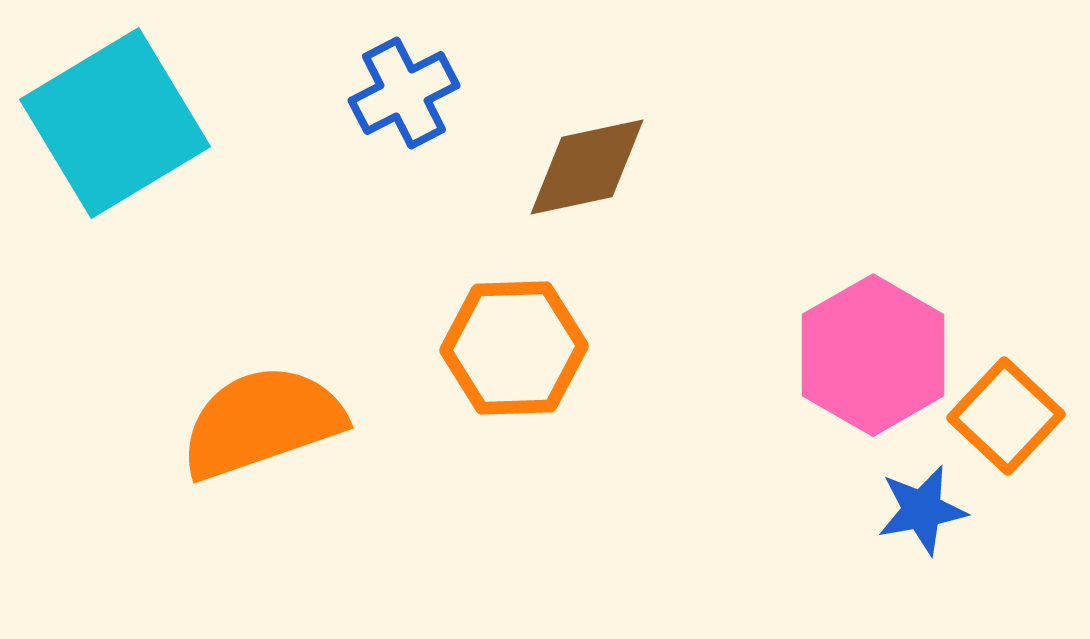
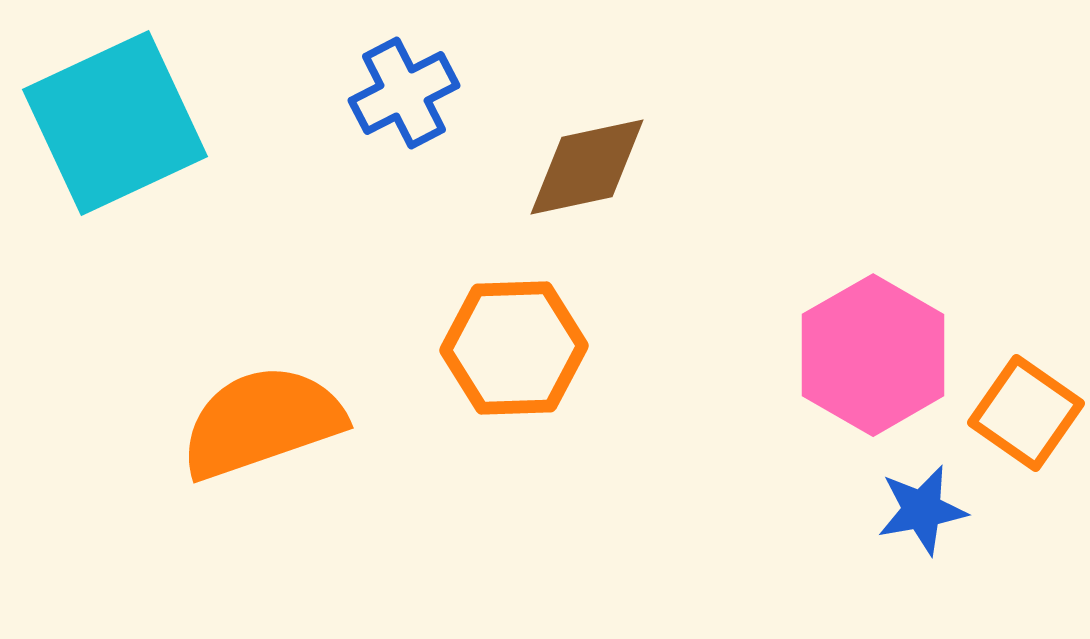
cyan square: rotated 6 degrees clockwise
orange square: moved 20 px right, 3 px up; rotated 8 degrees counterclockwise
